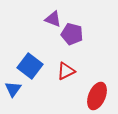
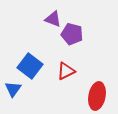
red ellipse: rotated 12 degrees counterclockwise
